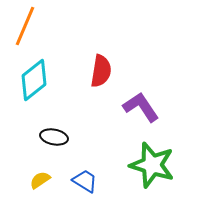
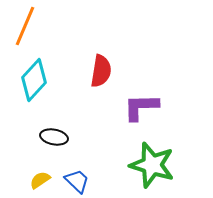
cyan diamond: rotated 9 degrees counterclockwise
purple L-shape: rotated 57 degrees counterclockwise
blue trapezoid: moved 8 px left; rotated 12 degrees clockwise
